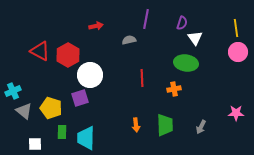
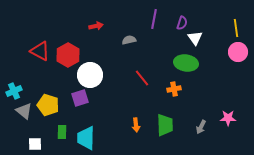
purple line: moved 8 px right
red line: rotated 36 degrees counterclockwise
cyan cross: moved 1 px right
yellow pentagon: moved 3 px left, 3 px up
pink star: moved 8 px left, 5 px down
